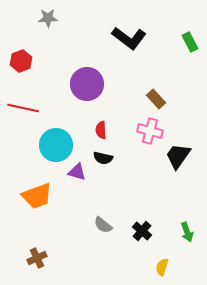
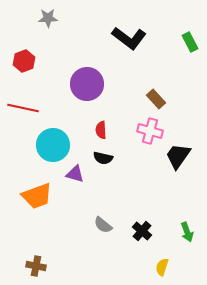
red hexagon: moved 3 px right
cyan circle: moved 3 px left
purple triangle: moved 2 px left, 2 px down
brown cross: moved 1 px left, 8 px down; rotated 36 degrees clockwise
